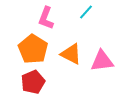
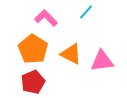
pink L-shape: rotated 115 degrees clockwise
